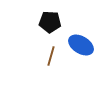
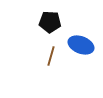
blue ellipse: rotated 10 degrees counterclockwise
